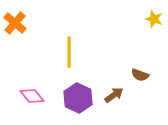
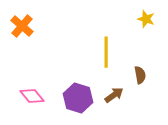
yellow star: moved 8 px left
orange cross: moved 7 px right, 3 px down
yellow line: moved 37 px right
brown semicircle: rotated 120 degrees counterclockwise
purple hexagon: rotated 8 degrees counterclockwise
